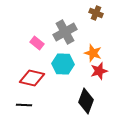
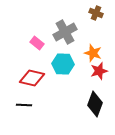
black diamond: moved 9 px right, 3 px down
